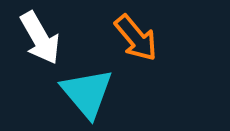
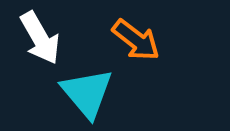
orange arrow: moved 2 px down; rotated 12 degrees counterclockwise
